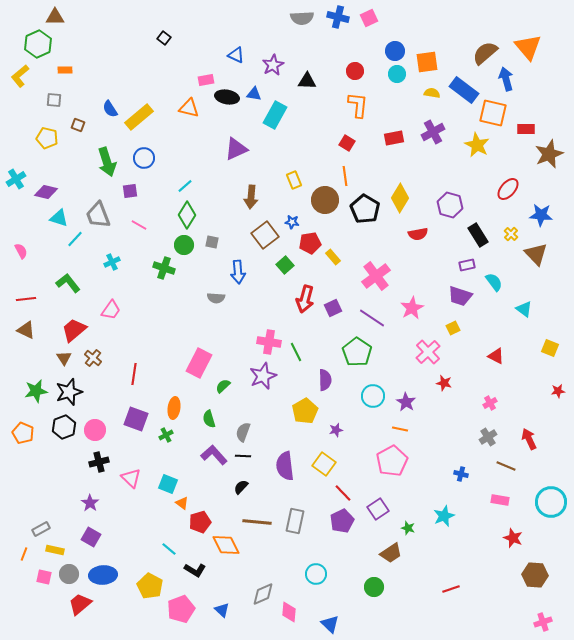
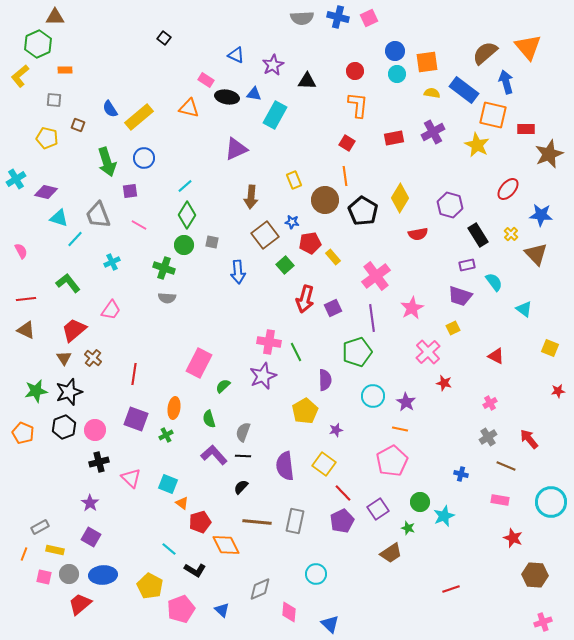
blue arrow at (506, 79): moved 3 px down
pink rectangle at (206, 80): rotated 42 degrees clockwise
orange square at (493, 113): moved 2 px down
black pentagon at (365, 209): moved 2 px left, 2 px down
gray semicircle at (216, 298): moved 49 px left
purple line at (372, 318): rotated 48 degrees clockwise
green pentagon at (357, 352): rotated 20 degrees clockwise
red arrow at (529, 439): rotated 15 degrees counterclockwise
gray rectangle at (41, 529): moved 1 px left, 2 px up
green circle at (374, 587): moved 46 px right, 85 px up
gray diamond at (263, 594): moved 3 px left, 5 px up
